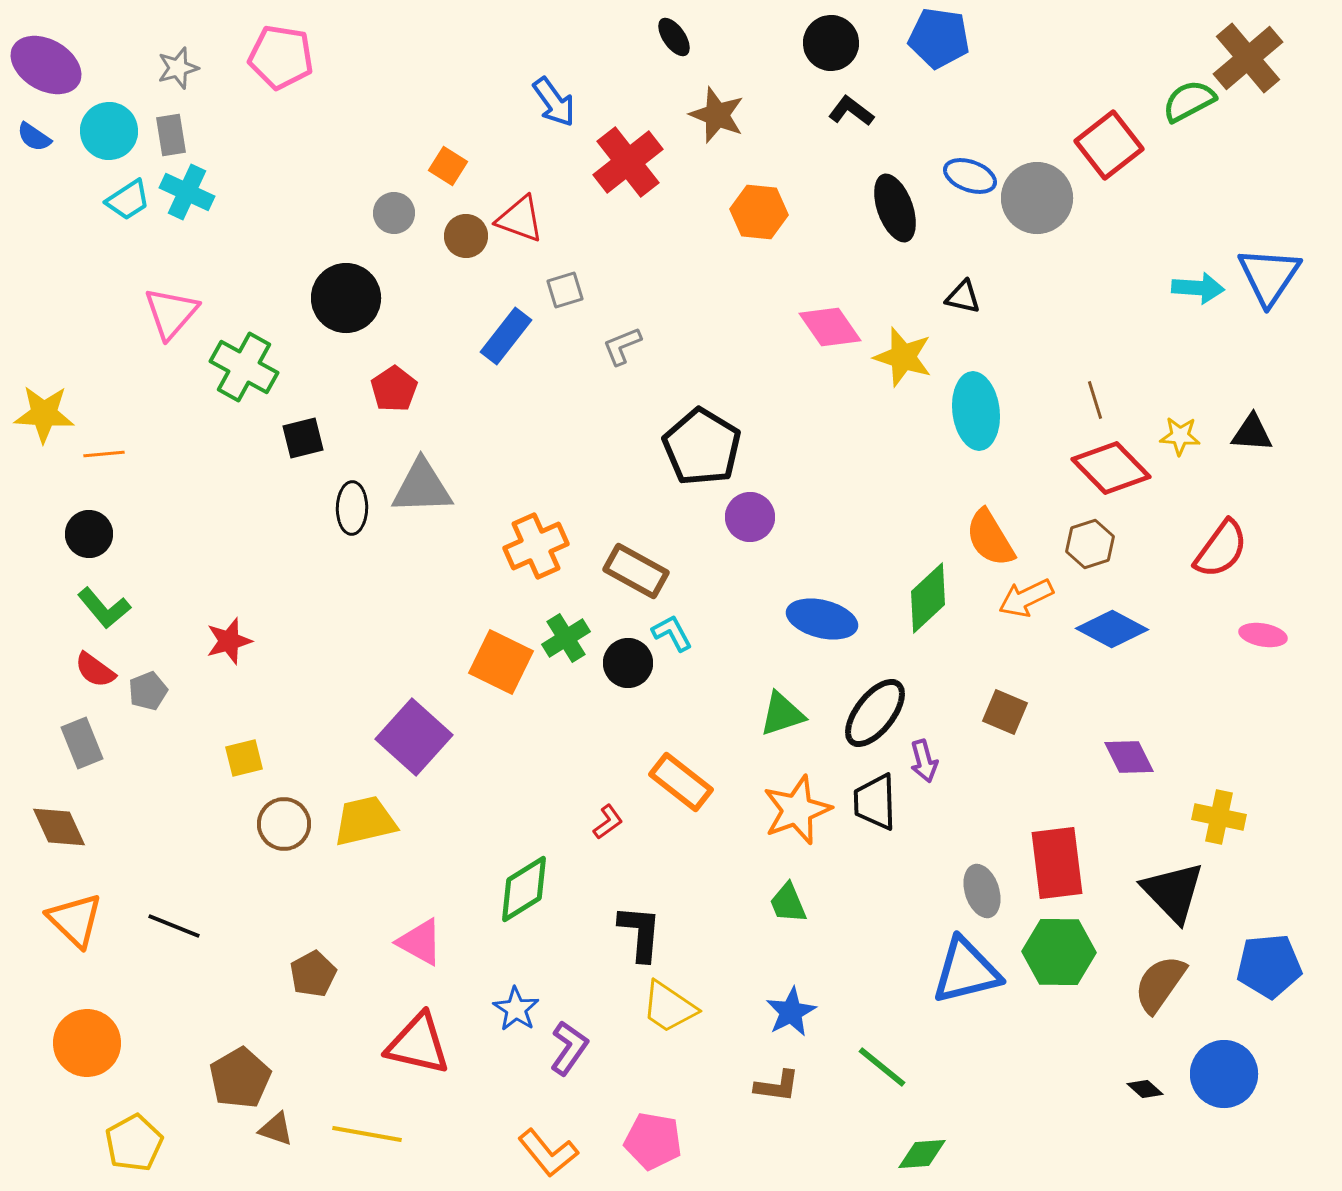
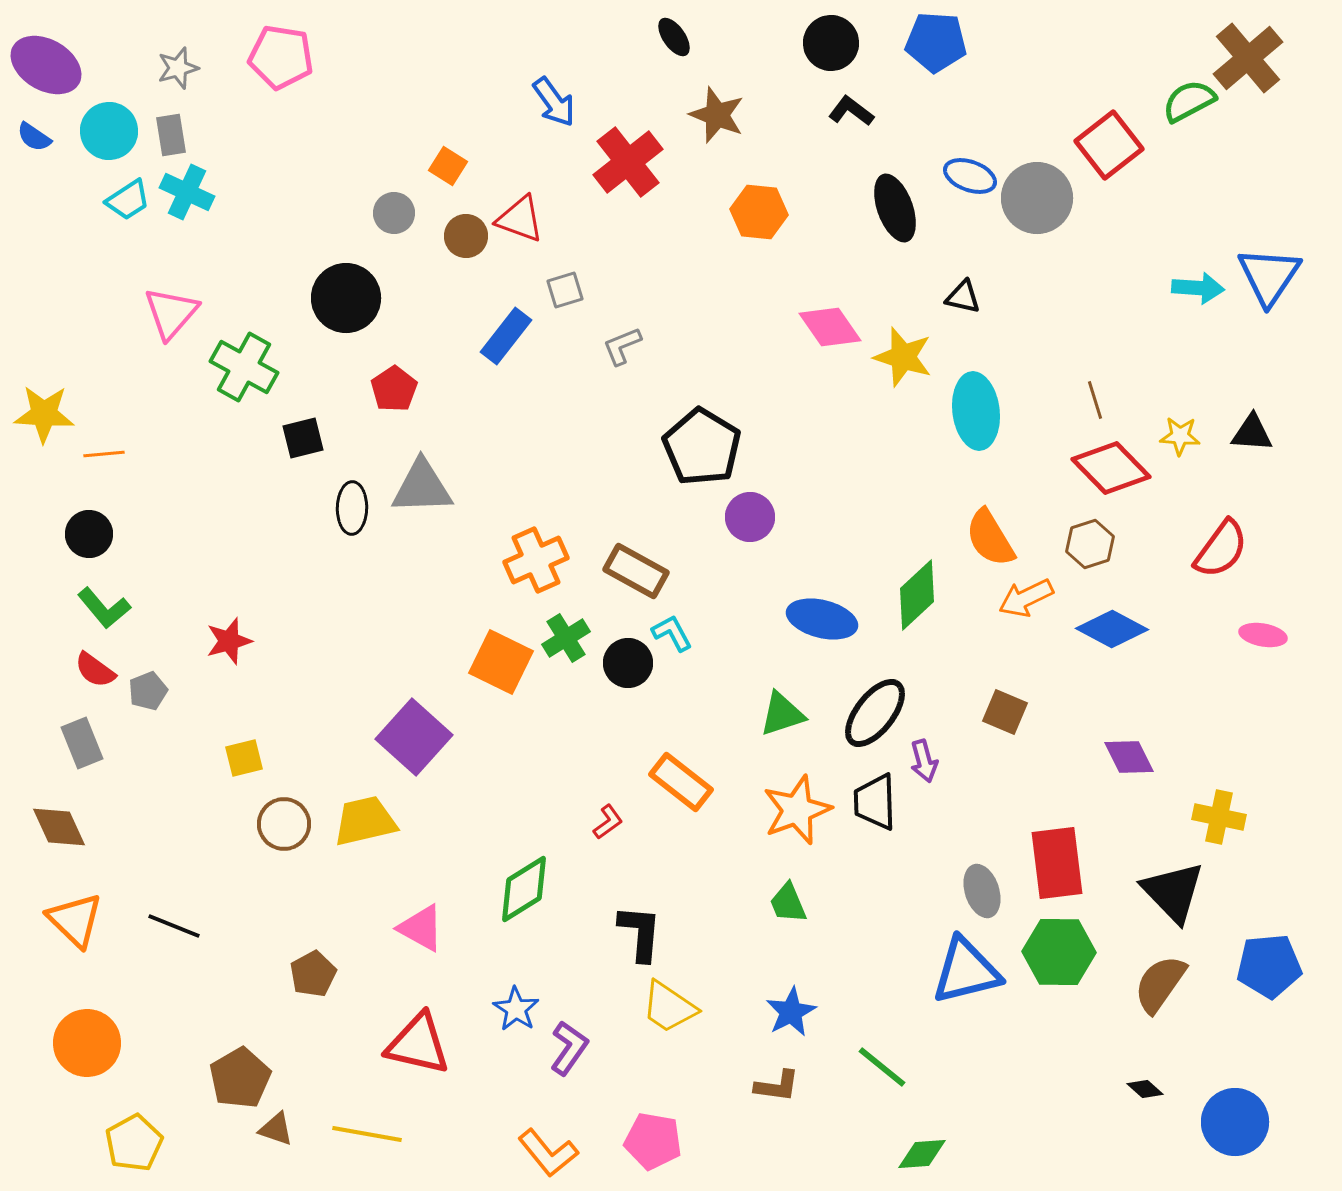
blue pentagon at (939, 38): moved 3 px left, 4 px down; rotated 4 degrees counterclockwise
orange cross at (536, 546): moved 14 px down
green diamond at (928, 598): moved 11 px left, 3 px up
pink triangle at (420, 942): moved 1 px right, 14 px up
blue circle at (1224, 1074): moved 11 px right, 48 px down
